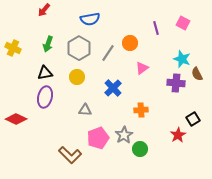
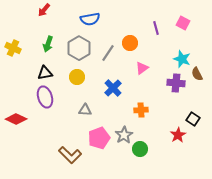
purple ellipse: rotated 30 degrees counterclockwise
black square: rotated 24 degrees counterclockwise
pink pentagon: moved 1 px right
